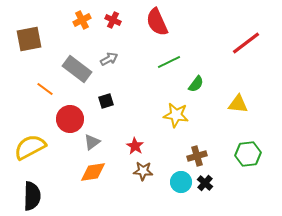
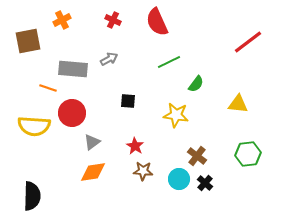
orange cross: moved 20 px left
brown square: moved 1 px left, 2 px down
red line: moved 2 px right, 1 px up
gray rectangle: moved 4 px left; rotated 32 degrees counterclockwise
orange line: moved 3 px right, 1 px up; rotated 18 degrees counterclockwise
black square: moved 22 px right; rotated 21 degrees clockwise
red circle: moved 2 px right, 6 px up
yellow semicircle: moved 4 px right, 21 px up; rotated 148 degrees counterclockwise
brown cross: rotated 36 degrees counterclockwise
cyan circle: moved 2 px left, 3 px up
